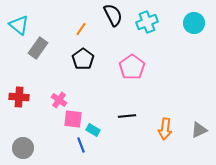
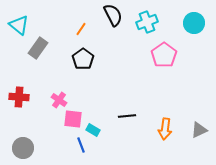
pink pentagon: moved 32 px right, 12 px up
